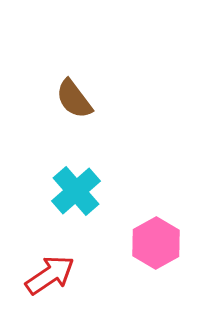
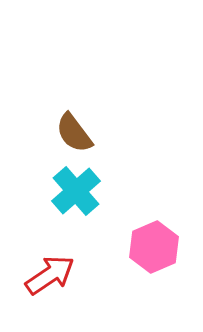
brown semicircle: moved 34 px down
pink hexagon: moved 2 px left, 4 px down; rotated 6 degrees clockwise
